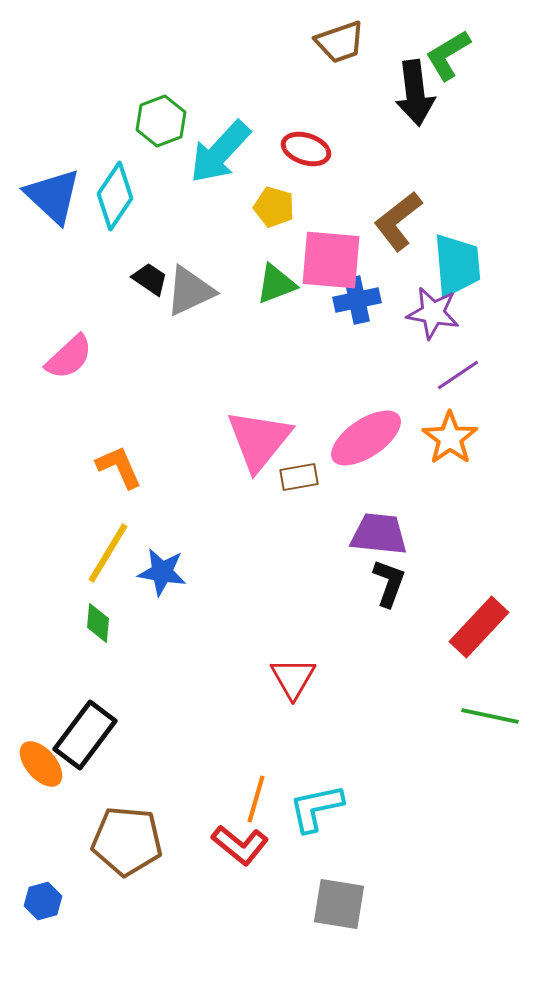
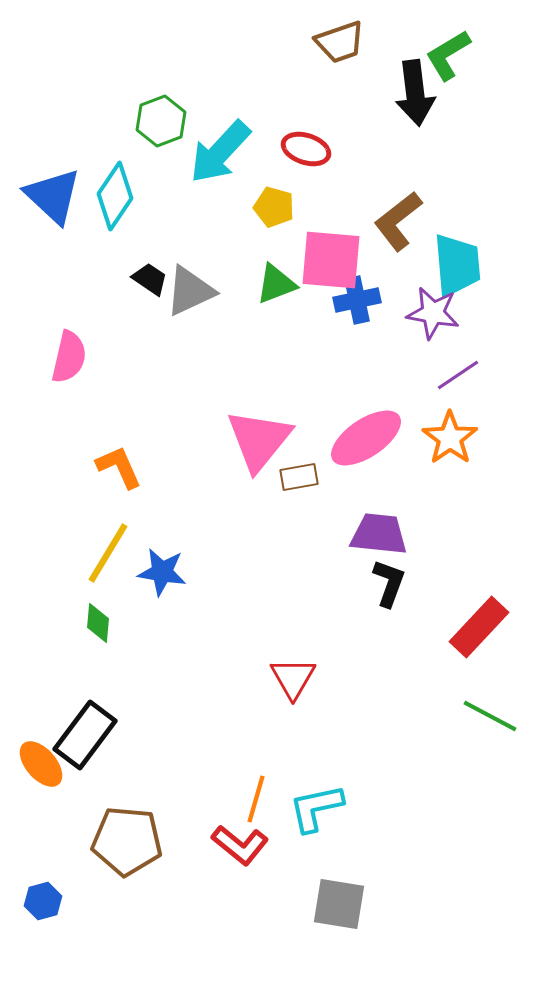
pink semicircle: rotated 34 degrees counterclockwise
green line: rotated 16 degrees clockwise
